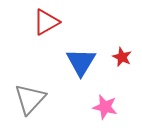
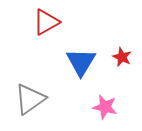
gray triangle: rotated 12 degrees clockwise
